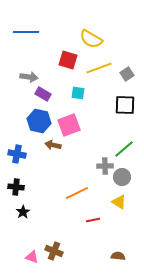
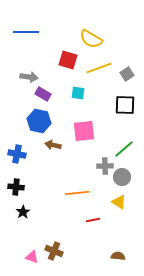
pink square: moved 15 px right, 6 px down; rotated 15 degrees clockwise
orange line: rotated 20 degrees clockwise
